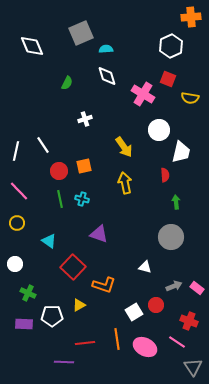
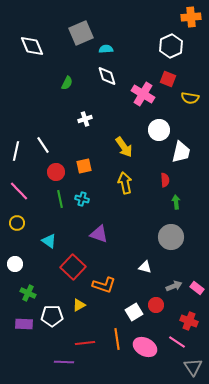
red circle at (59, 171): moved 3 px left, 1 px down
red semicircle at (165, 175): moved 5 px down
